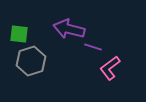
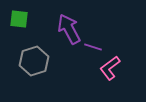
purple arrow: rotated 48 degrees clockwise
green square: moved 15 px up
gray hexagon: moved 3 px right
